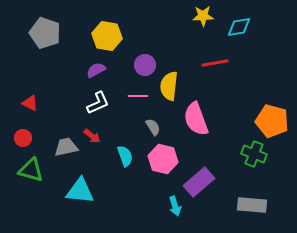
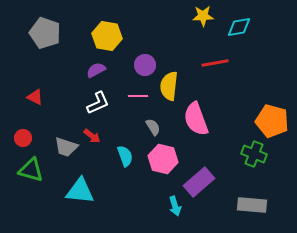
red triangle: moved 5 px right, 6 px up
gray trapezoid: rotated 150 degrees counterclockwise
